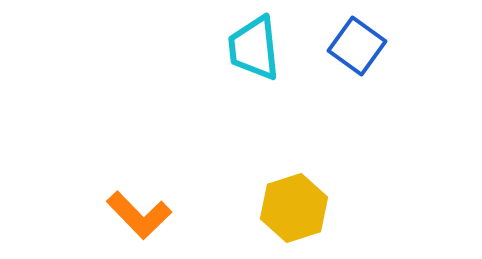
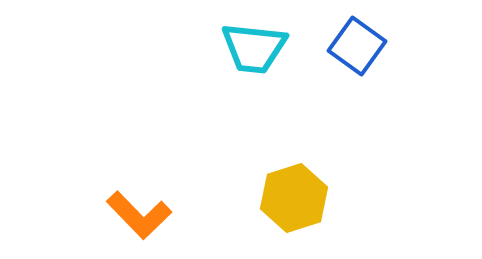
cyan trapezoid: rotated 78 degrees counterclockwise
yellow hexagon: moved 10 px up
